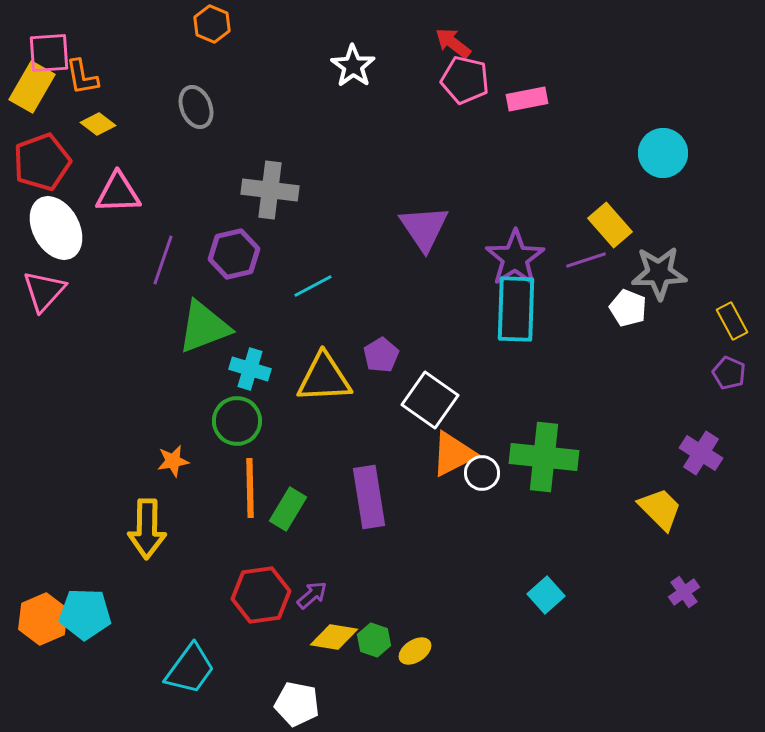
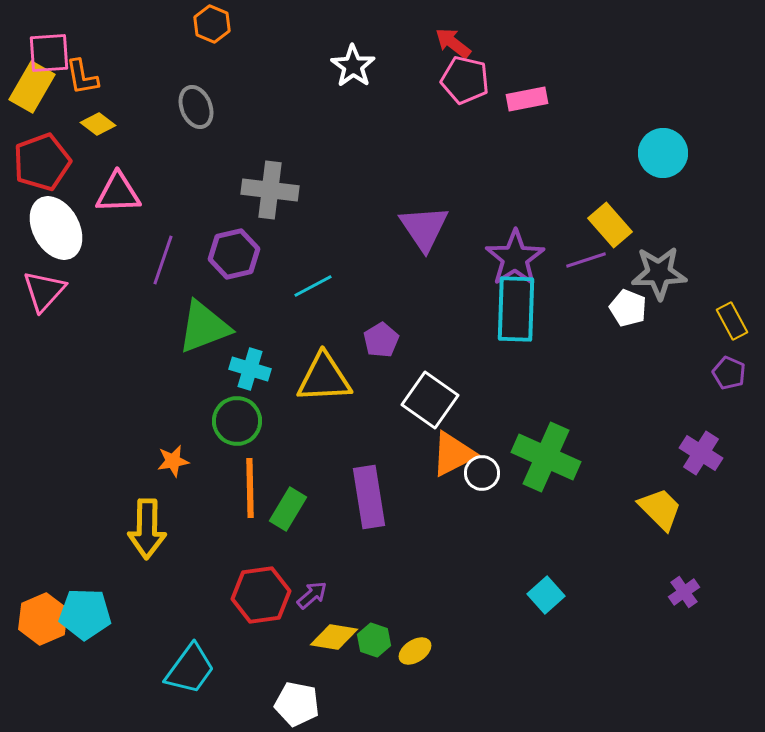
purple pentagon at (381, 355): moved 15 px up
green cross at (544, 457): moved 2 px right; rotated 18 degrees clockwise
